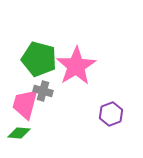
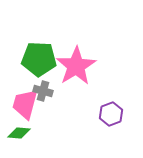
green pentagon: rotated 12 degrees counterclockwise
